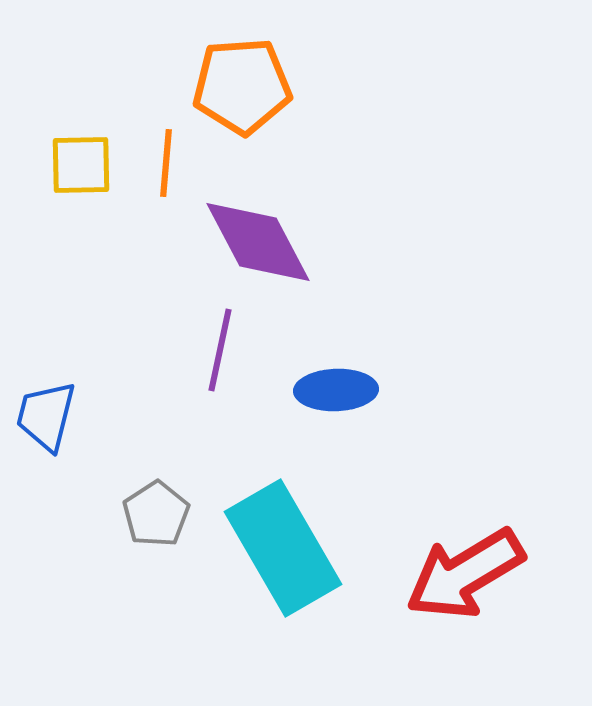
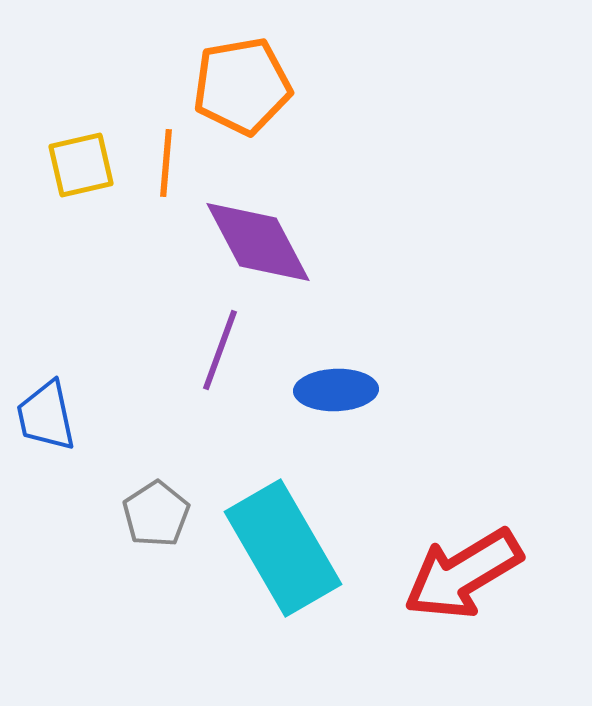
orange pentagon: rotated 6 degrees counterclockwise
yellow square: rotated 12 degrees counterclockwise
purple line: rotated 8 degrees clockwise
blue trapezoid: rotated 26 degrees counterclockwise
red arrow: moved 2 px left
